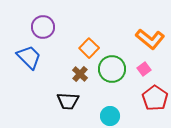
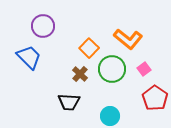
purple circle: moved 1 px up
orange L-shape: moved 22 px left
black trapezoid: moved 1 px right, 1 px down
